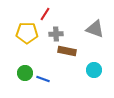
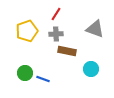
red line: moved 11 px right
yellow pentagon: moved 2 px up; rotated 20 degrees counterclockwise
cyan circle: moved 3 px left, 1 px up
